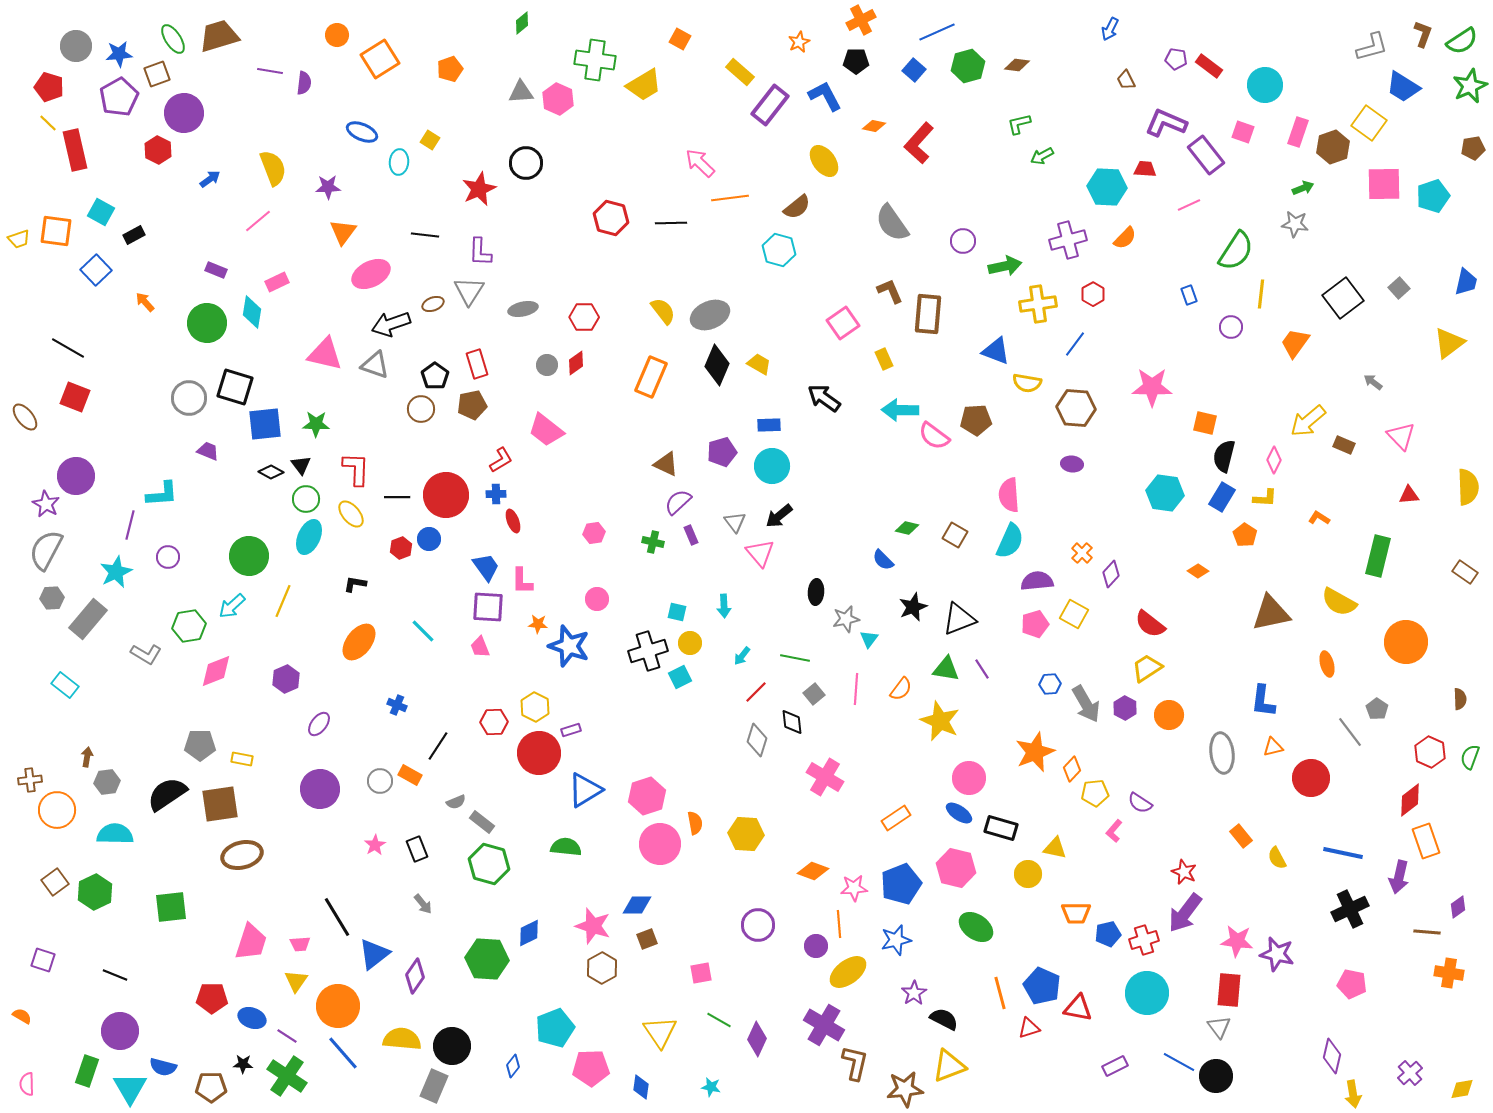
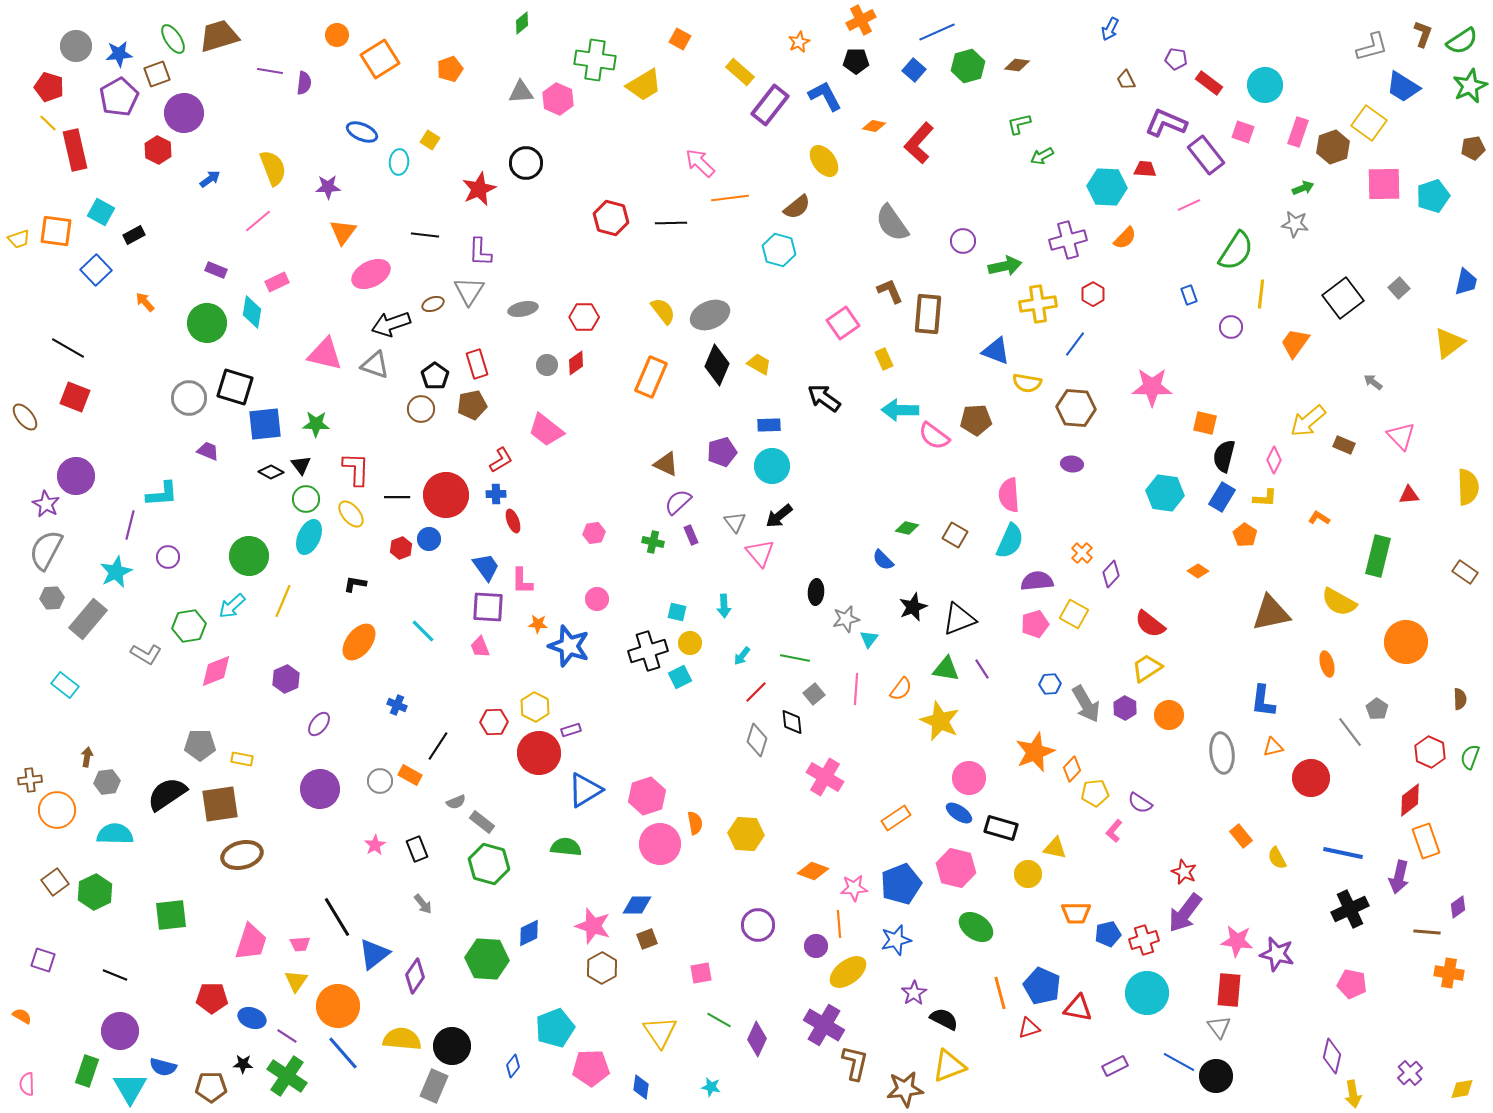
red rectangle at (1209, 66): moved 17 px down
green square at (171, 907): moved 8 px down
